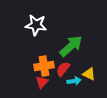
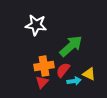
red semicircle: moved 1 px down
